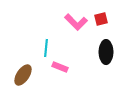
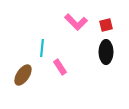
red square: moved 5 px right, 6 px down
cyan line: moved 4 px left
pink rectangle: rotated 35 degrees clockwise
